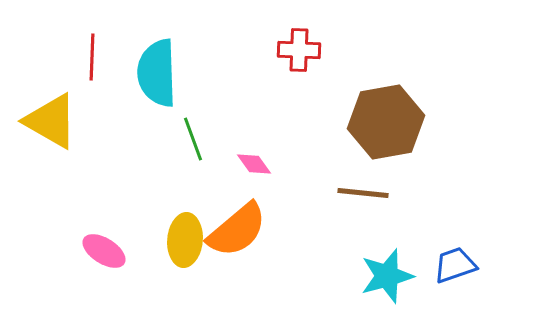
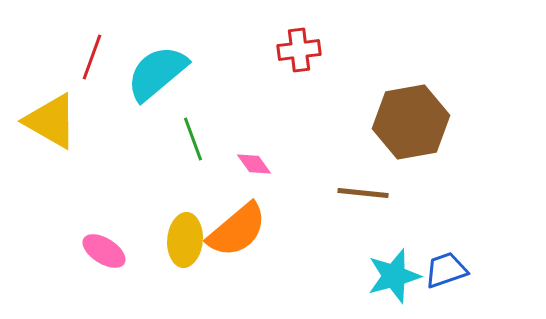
red cross: rotated 9 degrees counterclockwise
red line: rotated 18 degrees clockwise
cyan semicircle: rotated 52 degrees clockwise
brown hexagon: moved 25 px right
blue trapezoid: moved 9 px left, 5 px down
cyan star: moved 7 px right
